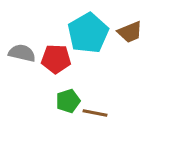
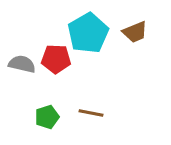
brown trapezoid: moved 5 px right
gray semicircle: moved 11 px down
green pentagon: moved 21 px left, 16 px down
brown line: moved 4 px left
